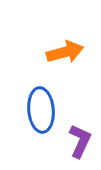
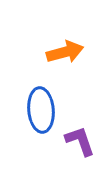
purple L-shape: rotated 44 degrees counterclockwise
